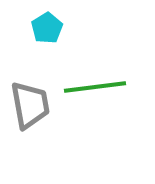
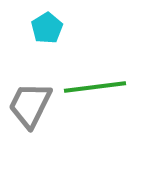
gray trapezoid: rotated 144 degrees counterclockwise
